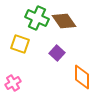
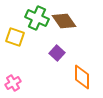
yellow square: moved 5 px left, 7 px up
